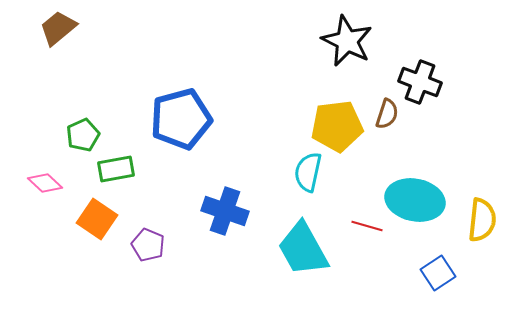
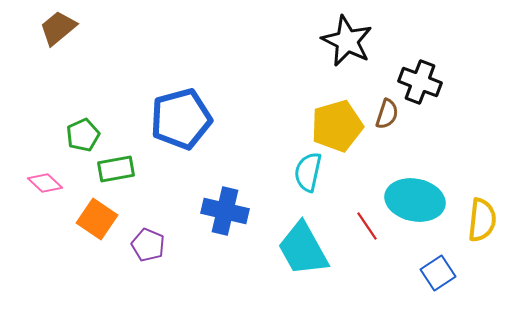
yellow pentagon: rotated 9 degrees counterclockwise
blue cross: rotated 6 degrees counterclockwise
red line: rotated 40 degrees clockwise
